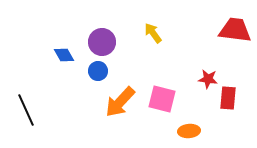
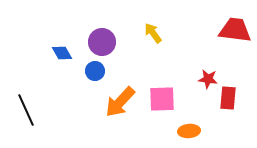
blue diamond: moved 2 px left, 2 px up
blue circle: moved 3 px left
pink square: rotated 16 degrees counterclockwise
